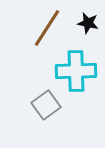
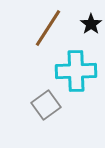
black star: moved 3 px right, 1 px down; rotated 25 degrees clockwise
brown line: moved 1 px right
